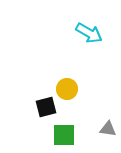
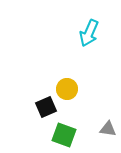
cyan arrow: rotated 84 degrees clockwise
black square: rotated 10 degrees counterclockwise
green square: rotated 20 degrees clockwise
